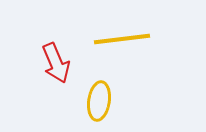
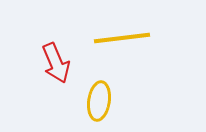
yellow line: moved 1 px up
